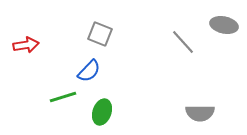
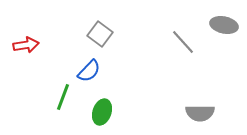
gray square: rotated 15 degrees clockwise
green line: rotated 52 degrees counterclockwise
